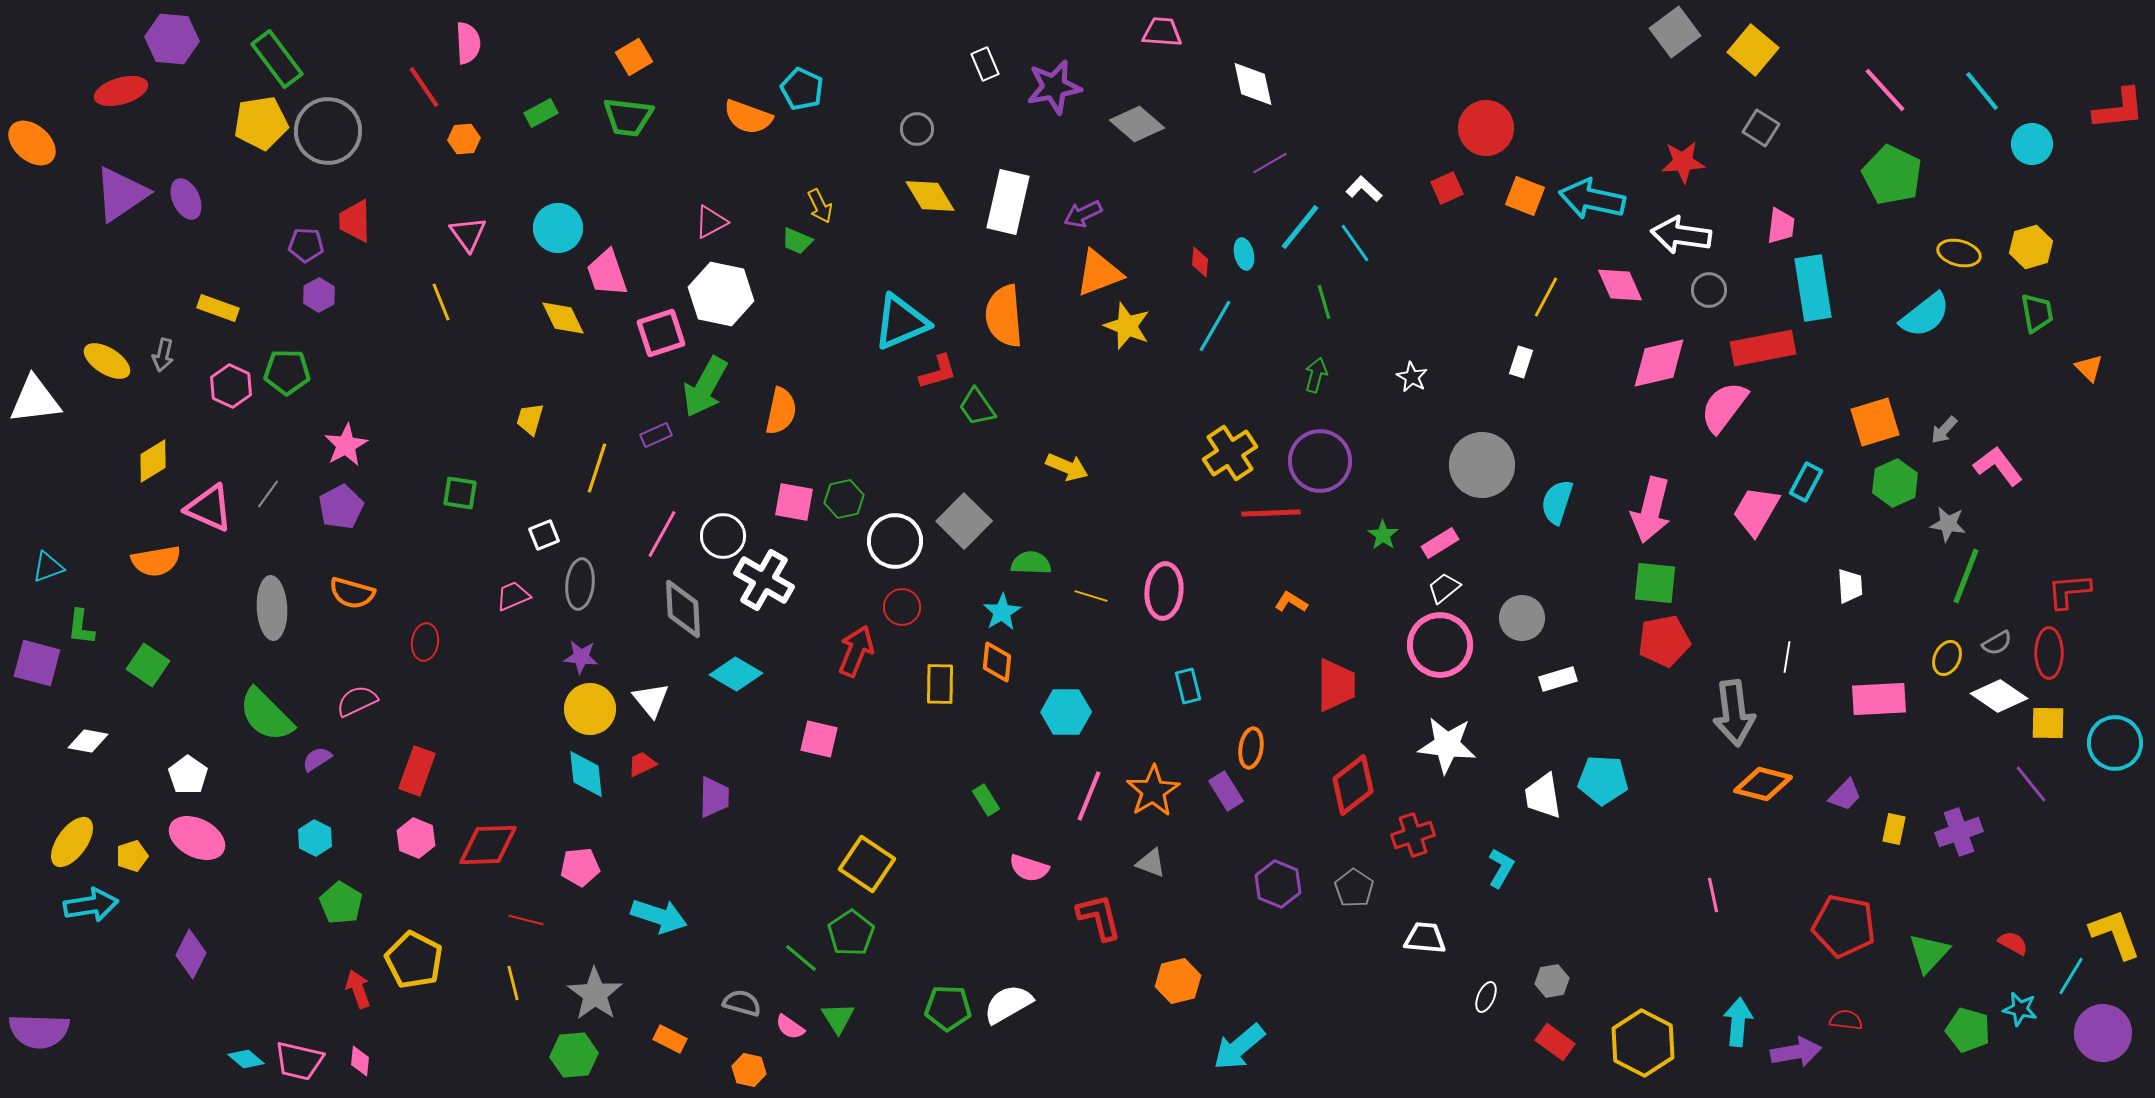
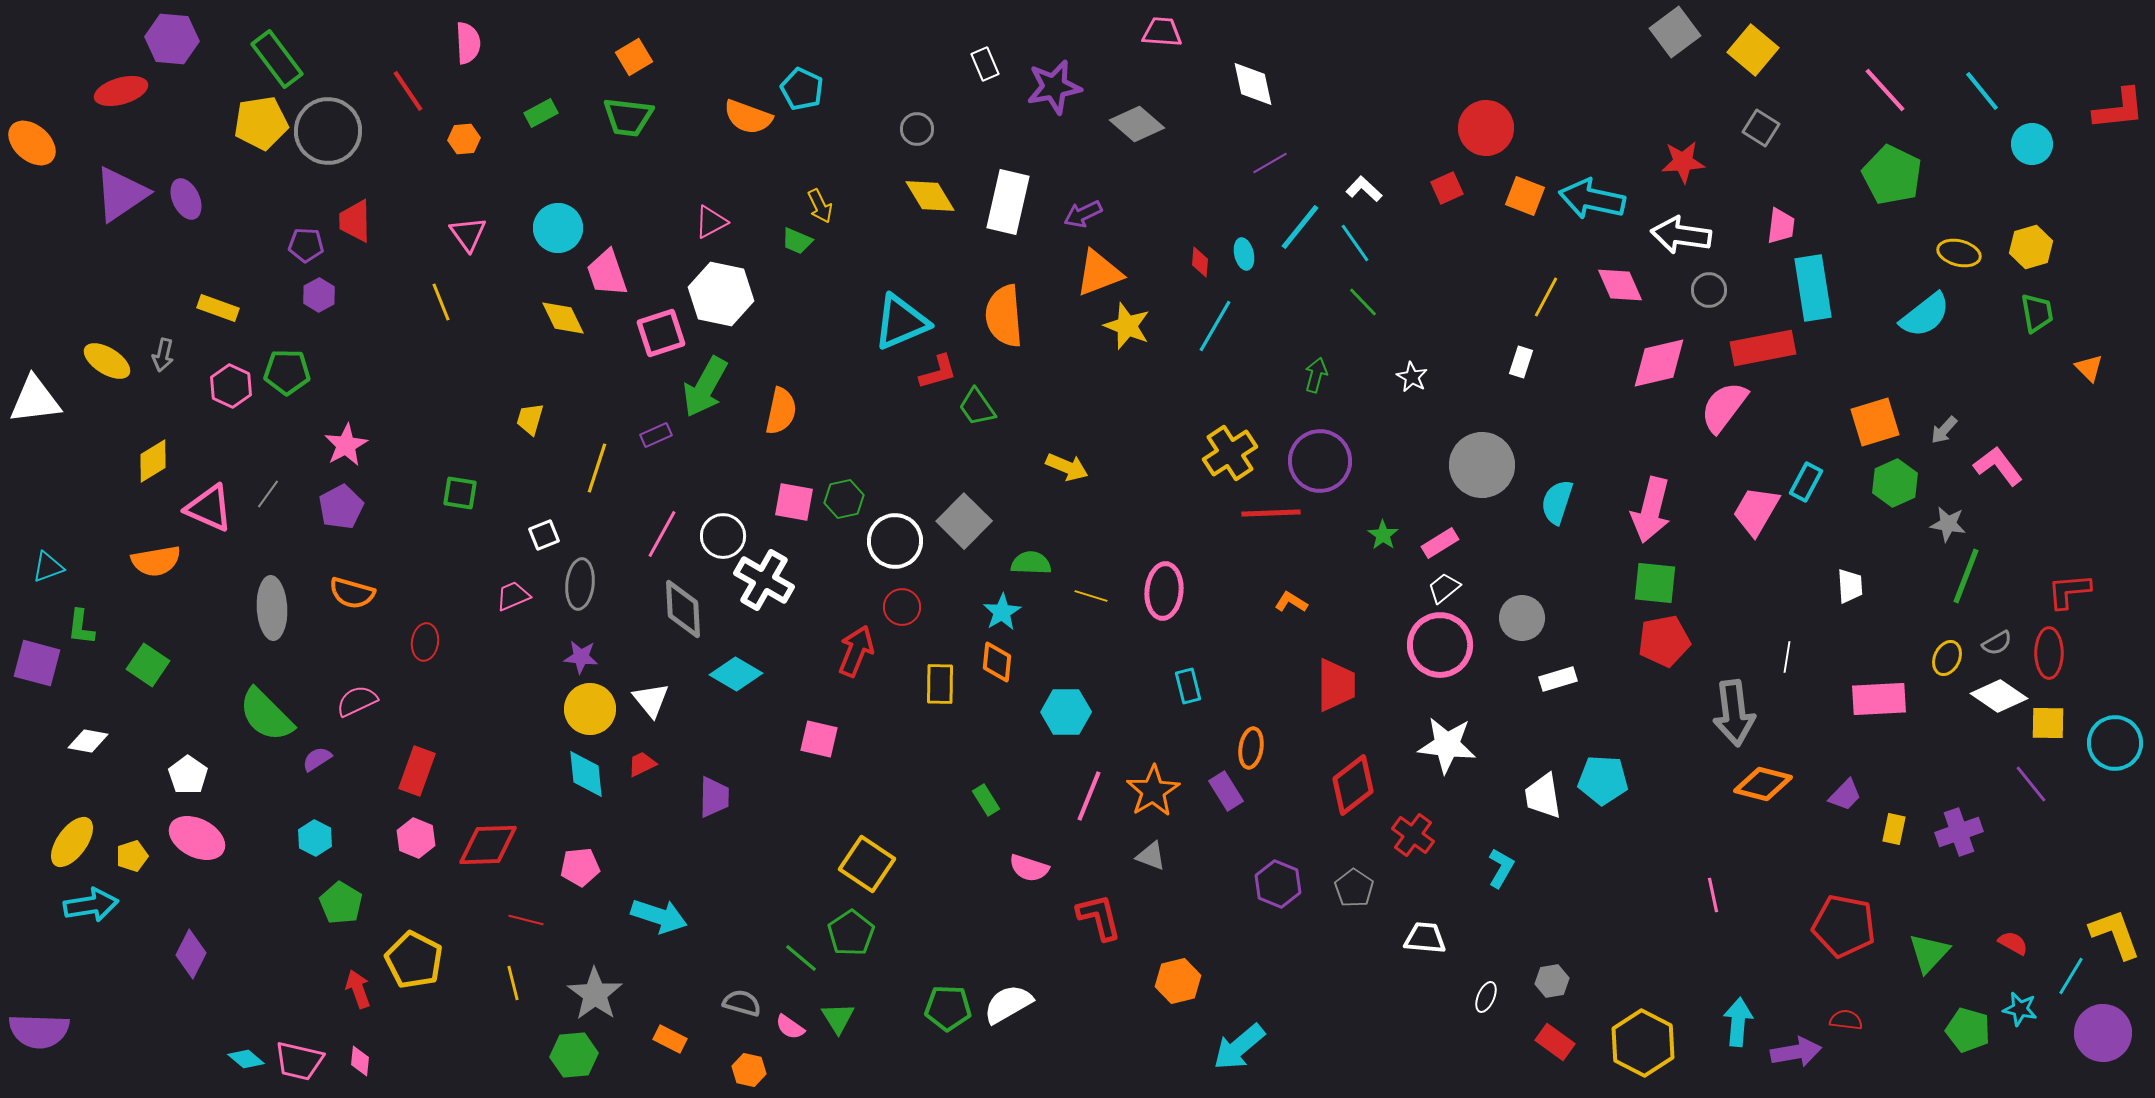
red line at (424, 87): moved 16 px left, 4 px down
green line at (1324, 302): moved 39 px right; rotated 28 degrees counterclockwise
red cross at (1413, 835): rotated 36 degrees counterclockwise
gray triangle at (1151, 863): moved 7 px up
